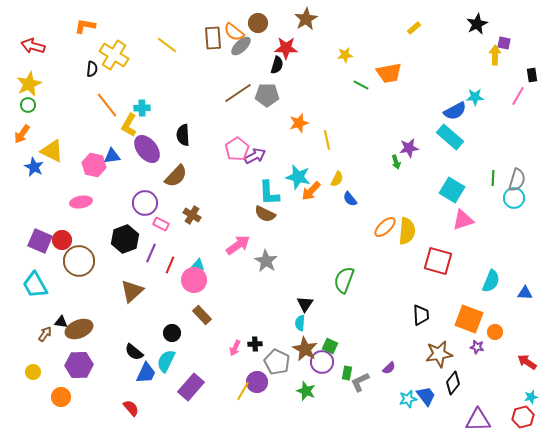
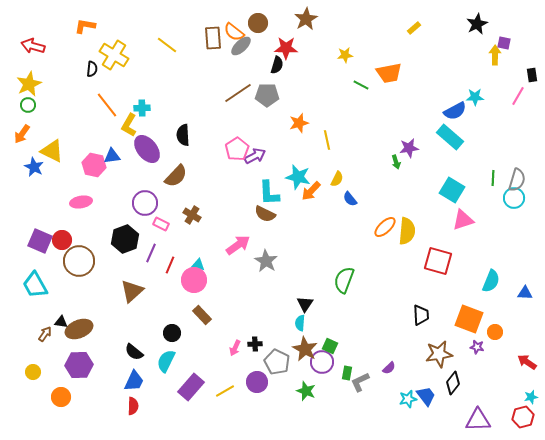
blue trapezoid at (146, 373): moved 12 px left, 8 px down
yellow line at (243, 391): moved 18 px left; rotated 30 degrees clockwise
red semicircle at (131, 408): moved 2 px right, 2 px up; rotated 42 degrees clockwise
